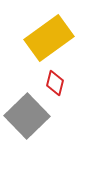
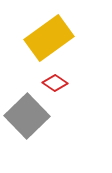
red diamond: rotated 70 degrees counterclockwise
